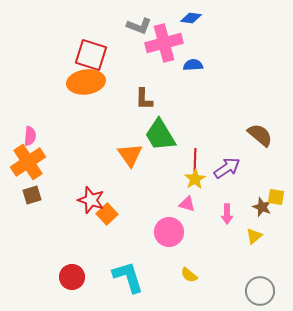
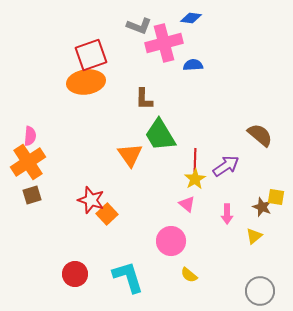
red square: rotated 36 degrees counterclockwise
purple arrow: moved 1 px left, 2 px up
pink triangle: rotated 24 degrees clockwise
pink circle: moved 2 px right, 9 px down
red circle: moved 3 px right, 3 px up
